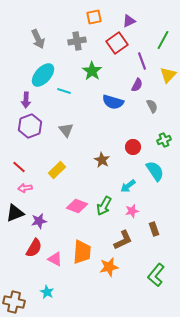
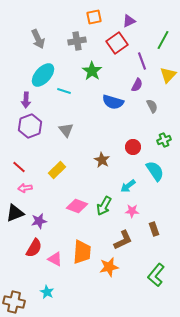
pink star: rotated 16 degrees clockwise
